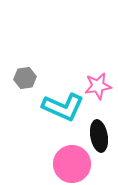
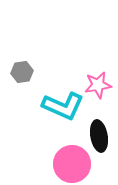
gray hexagon: moved 3 px left, 6 px up
pink star: moved 1 px up
cyan L-shape: moved 1 px up
